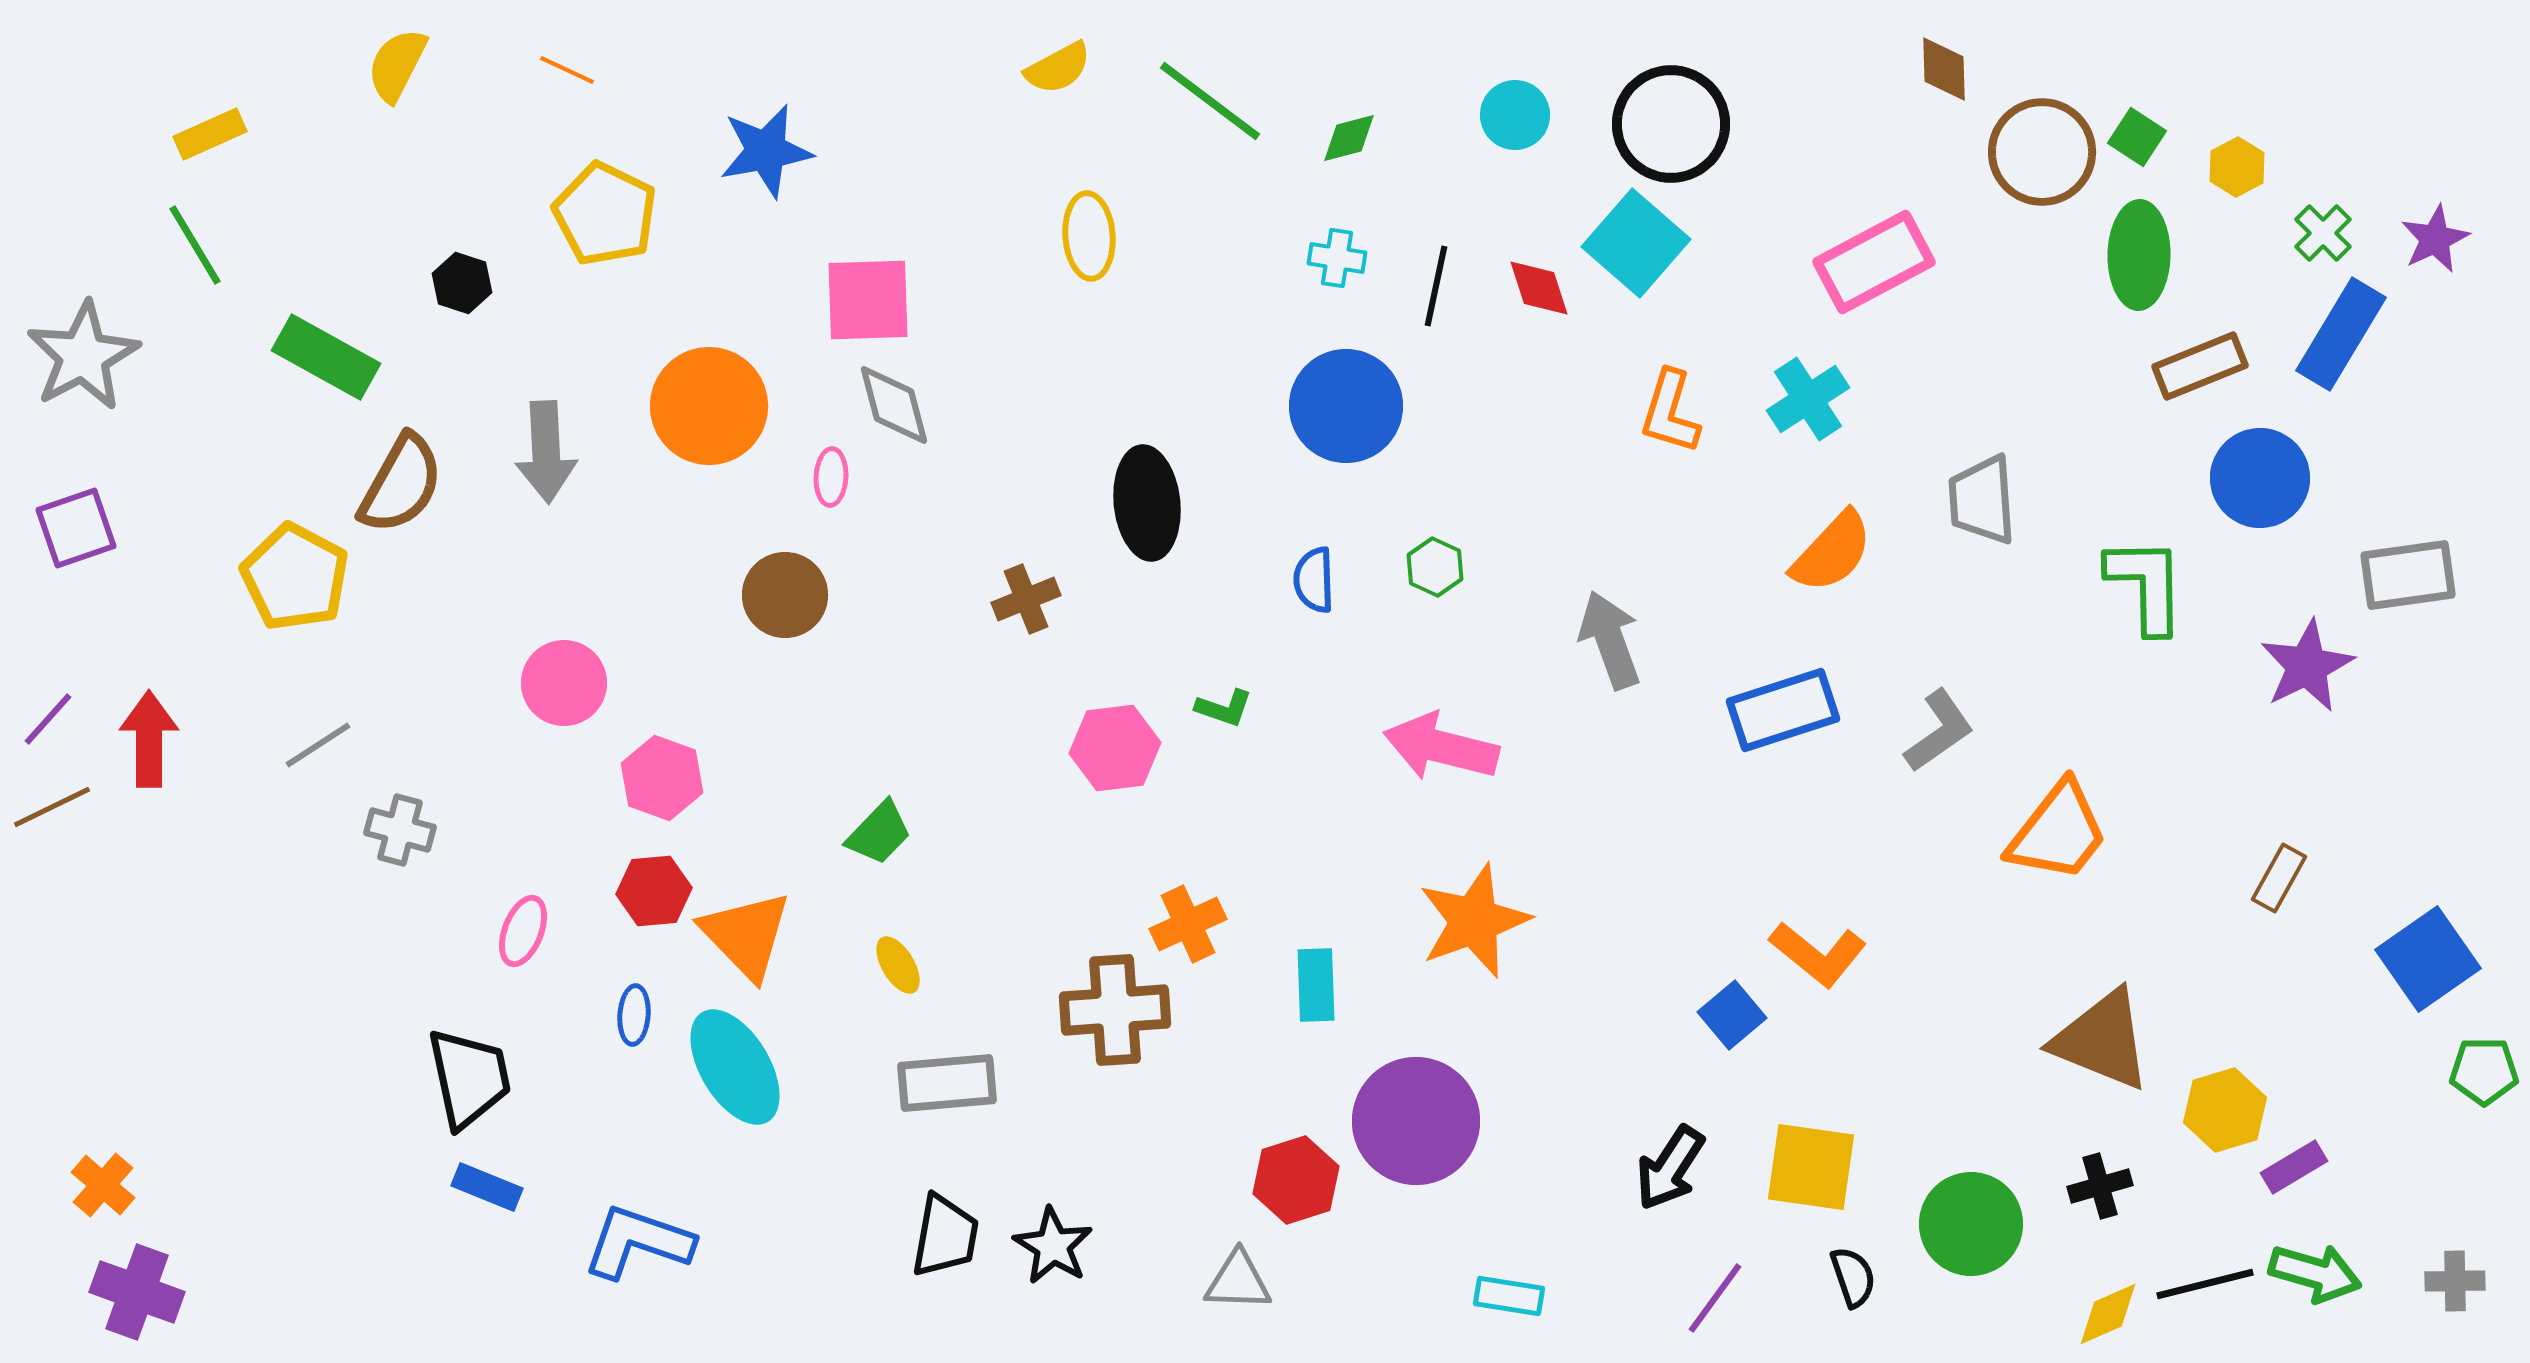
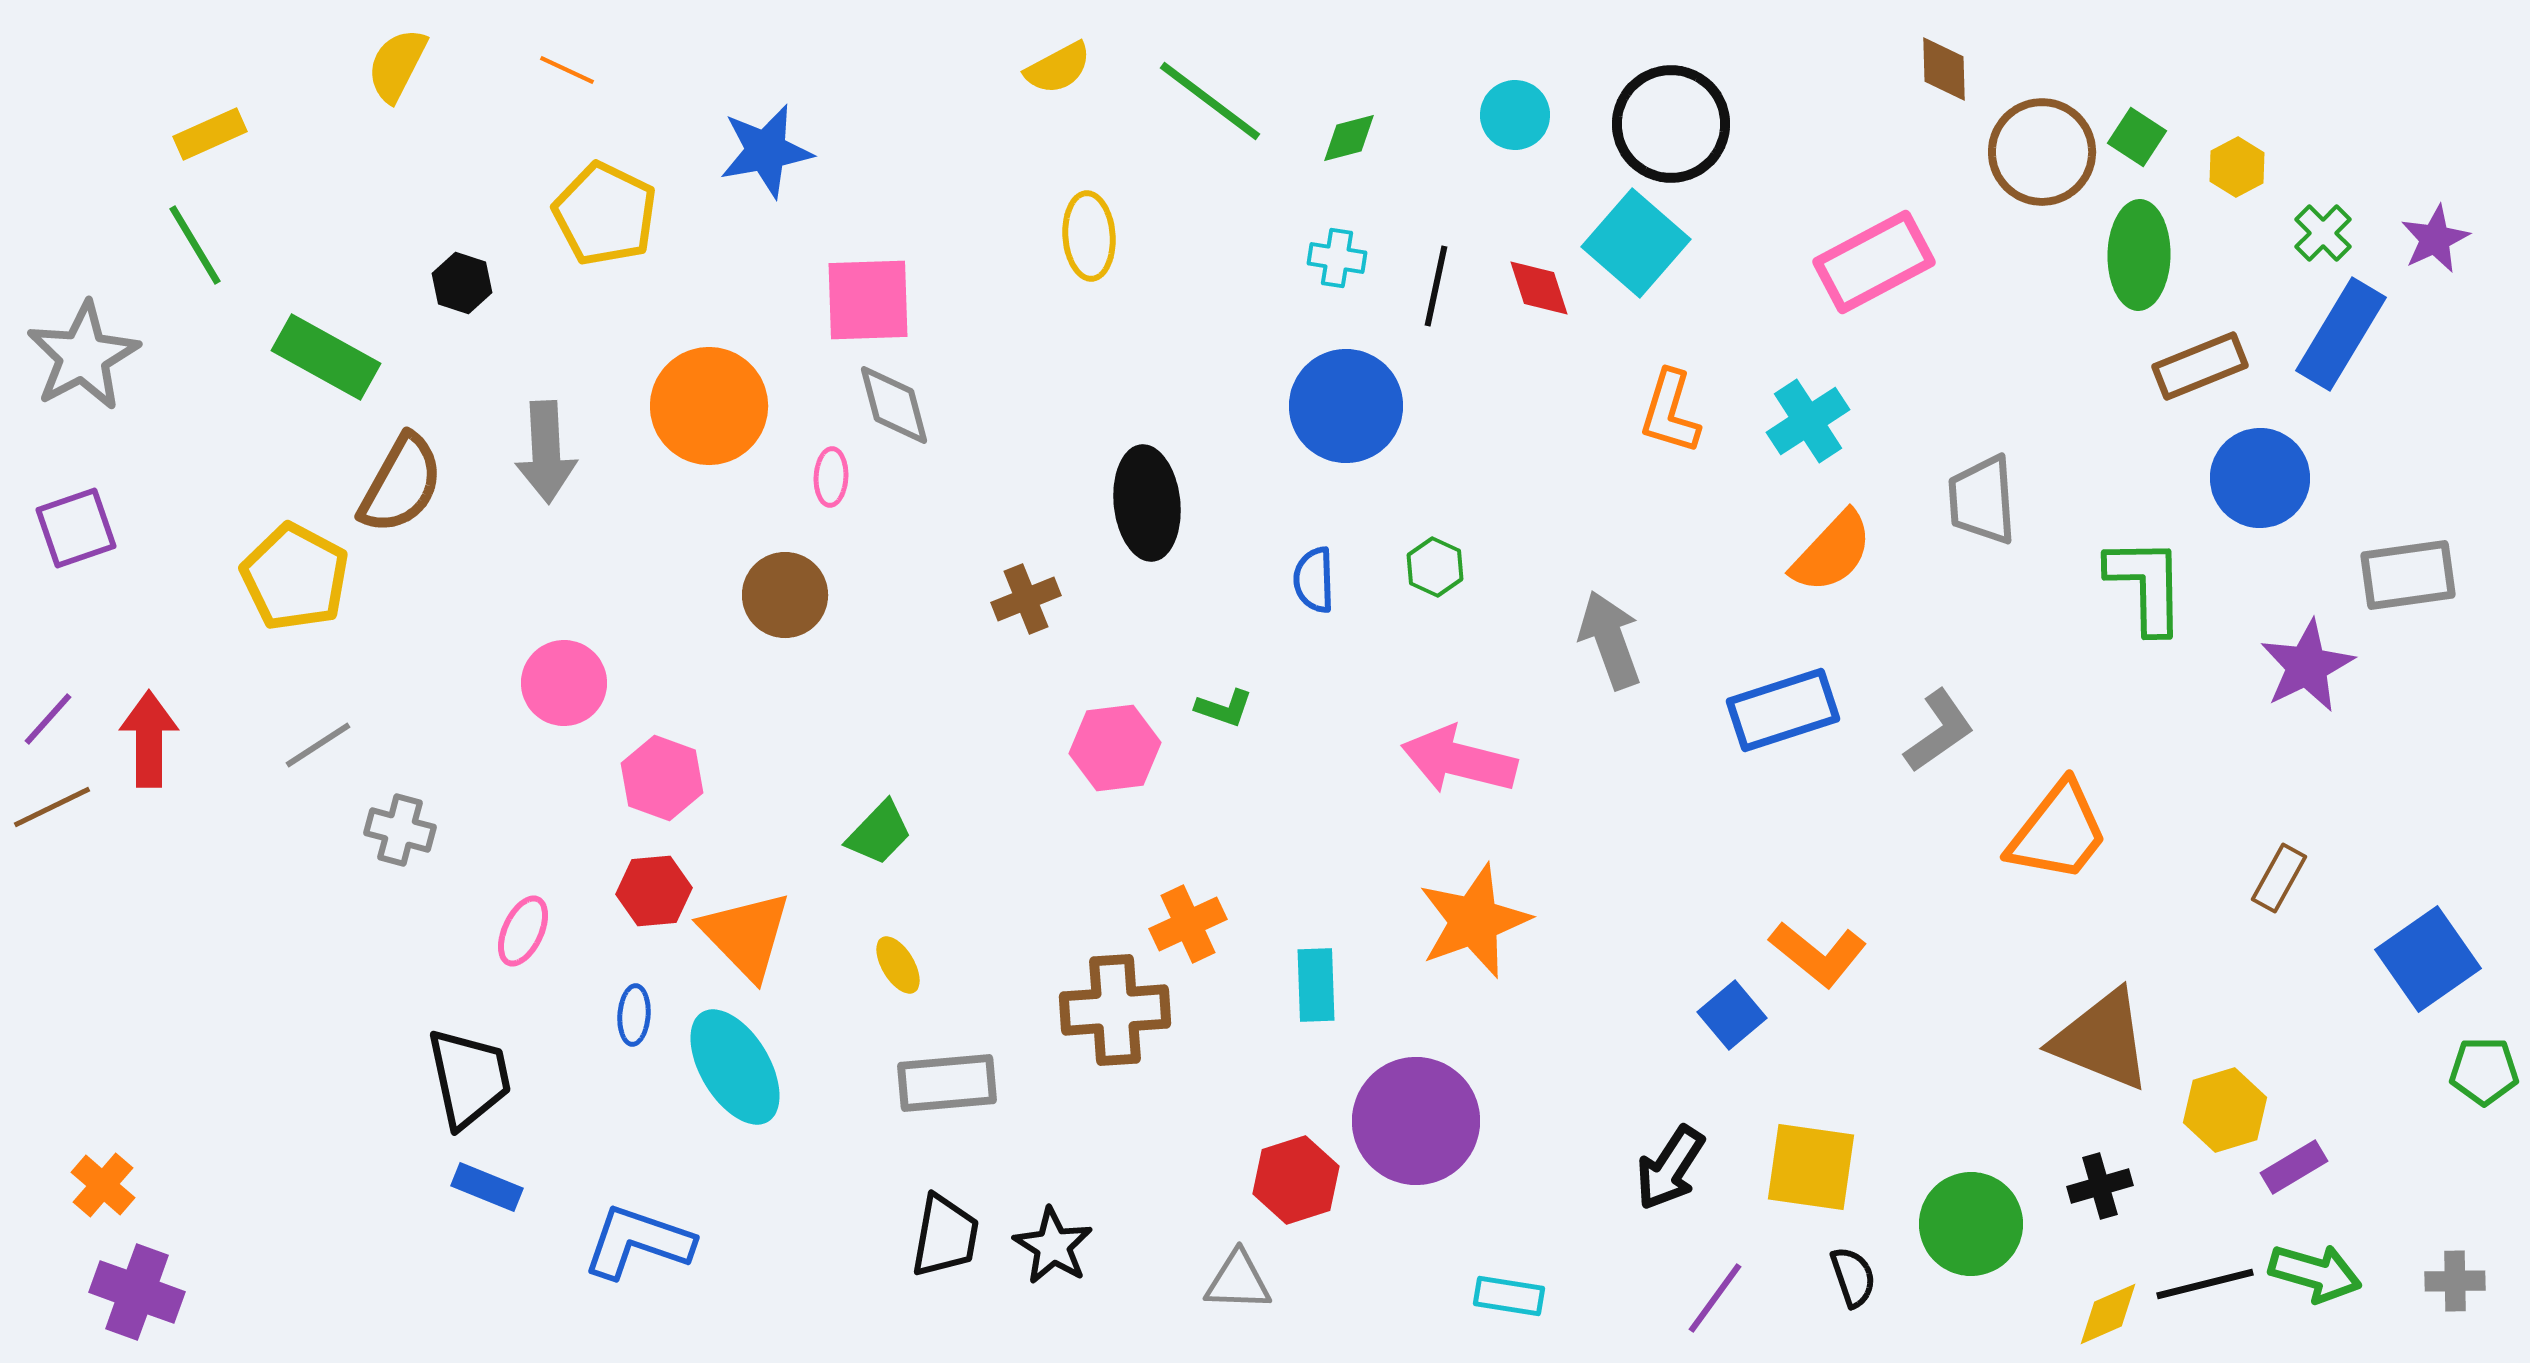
cyan cross at (1808, 399): moved 22 px down
pink arrow at (1441, 747): moved 18 px right, 13 px down
pink ellipse at (523, 931): rotated 4 degrees clockwise
